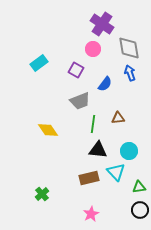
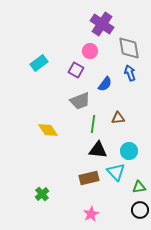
pink circle: moved 3 px left, 2 px down
